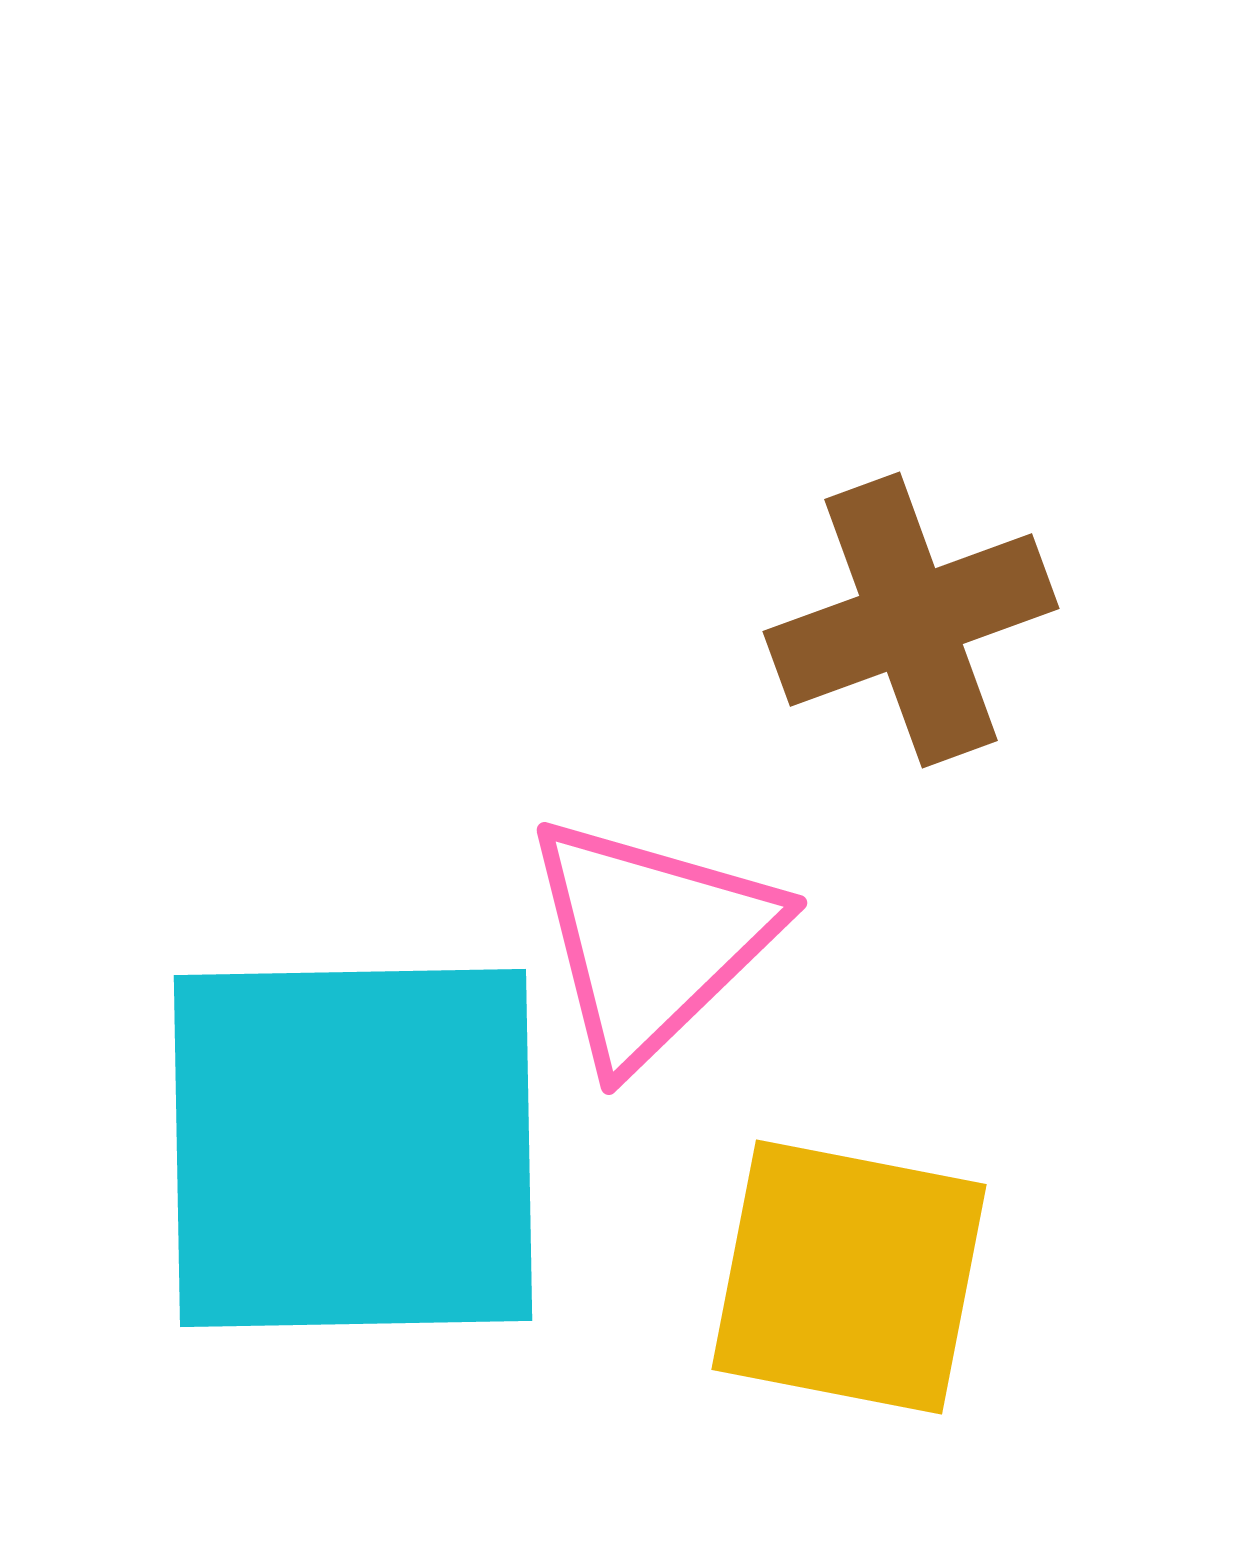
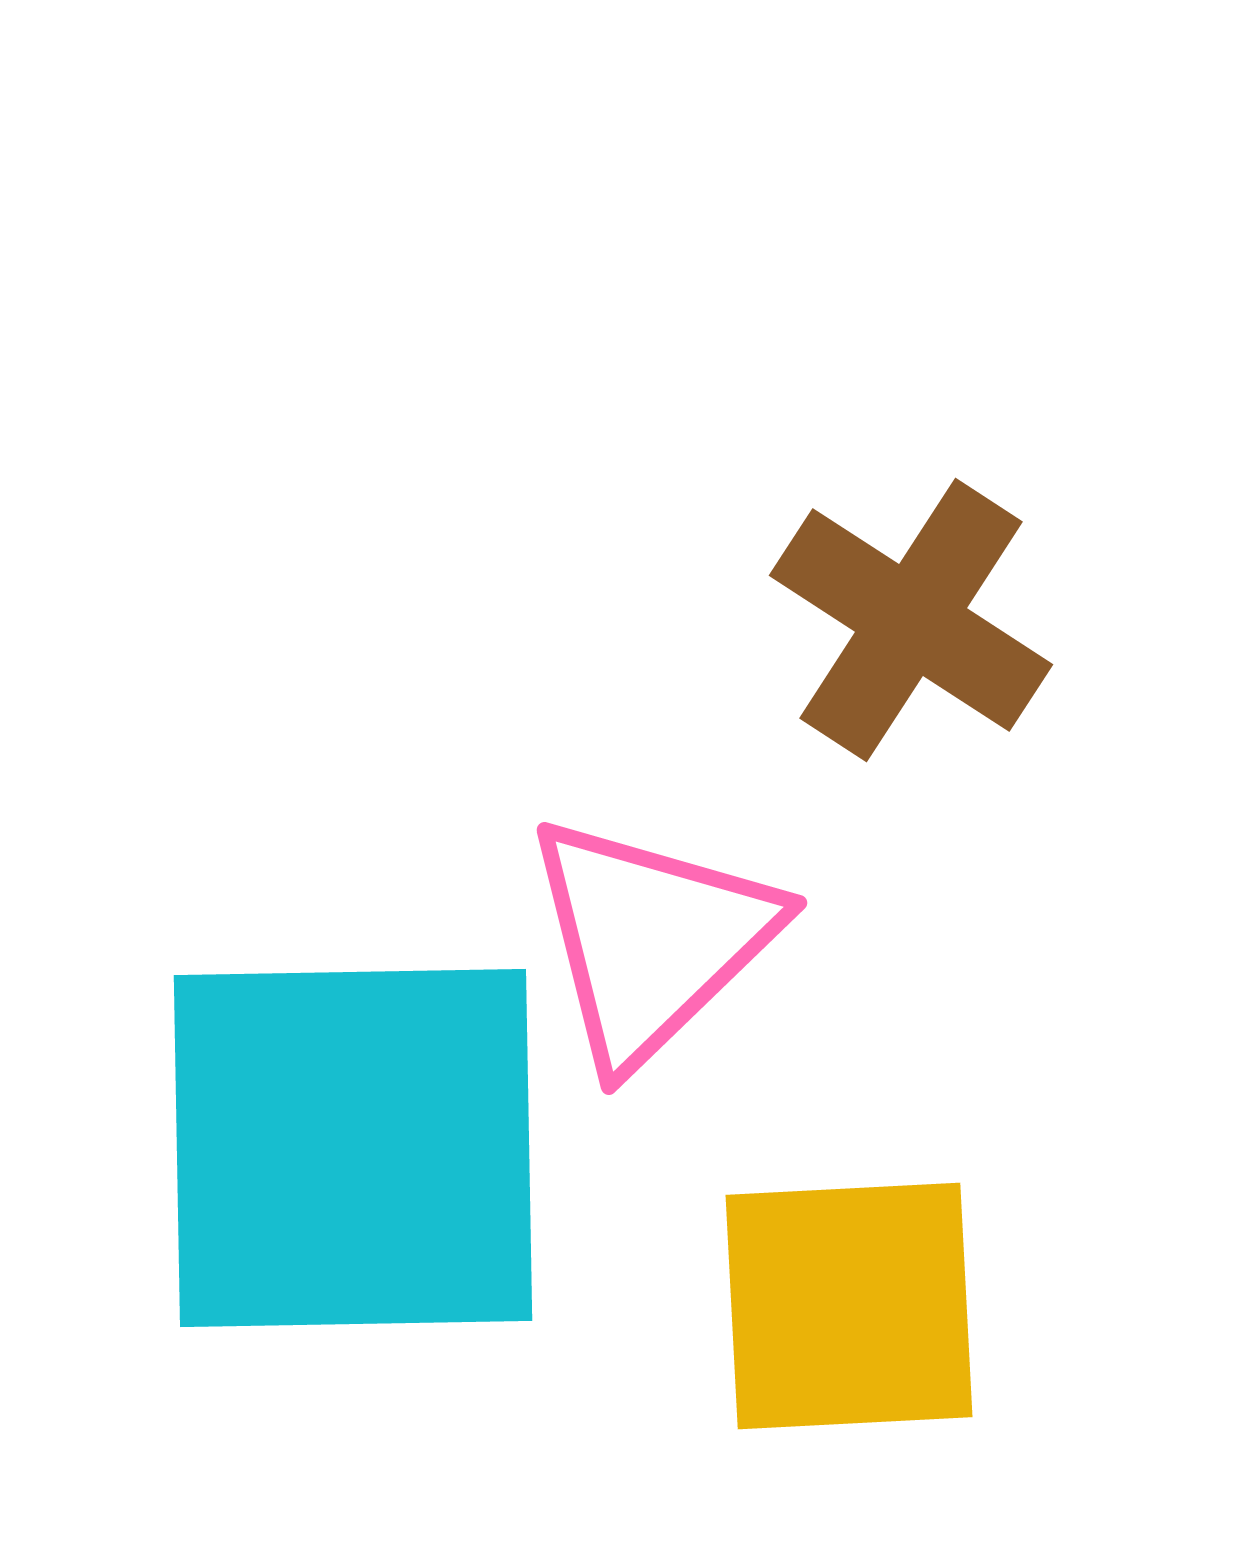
brown cross: rotated 37 degrees counterclockwise
yellow square: moved 29 px down; rotated 14 degrees counterclockwise
